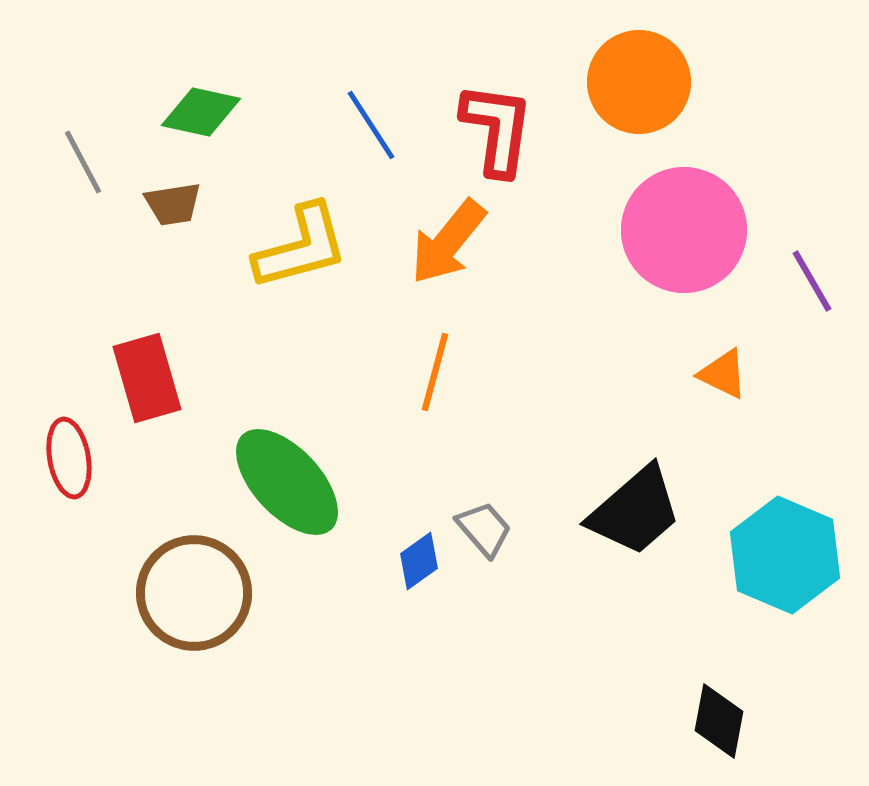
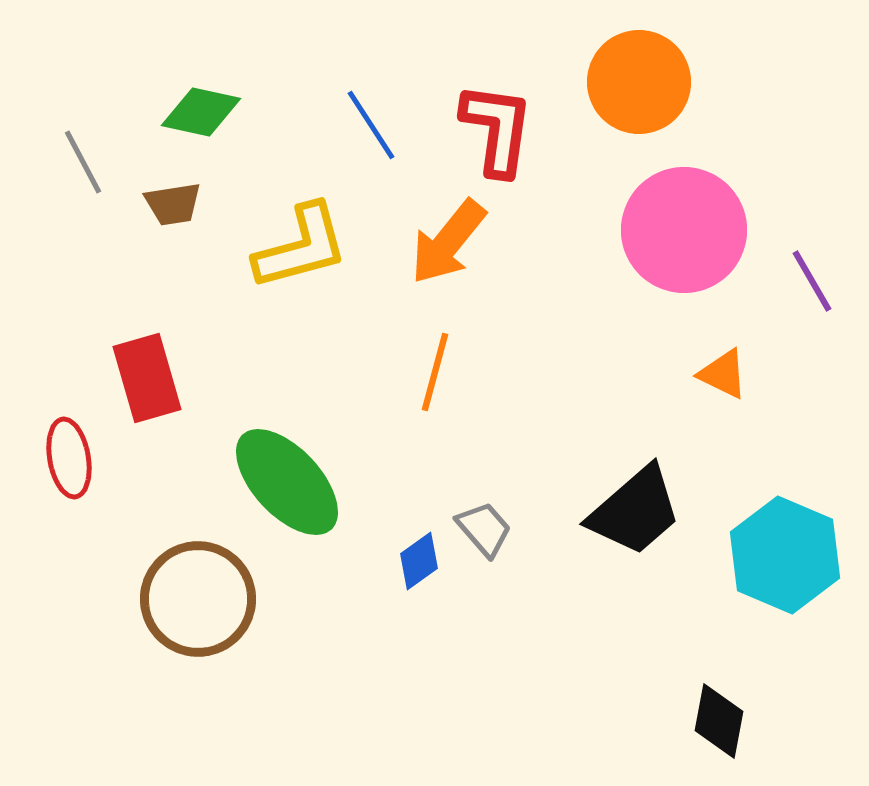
brown circle: moved 4 px right, 6 px down
